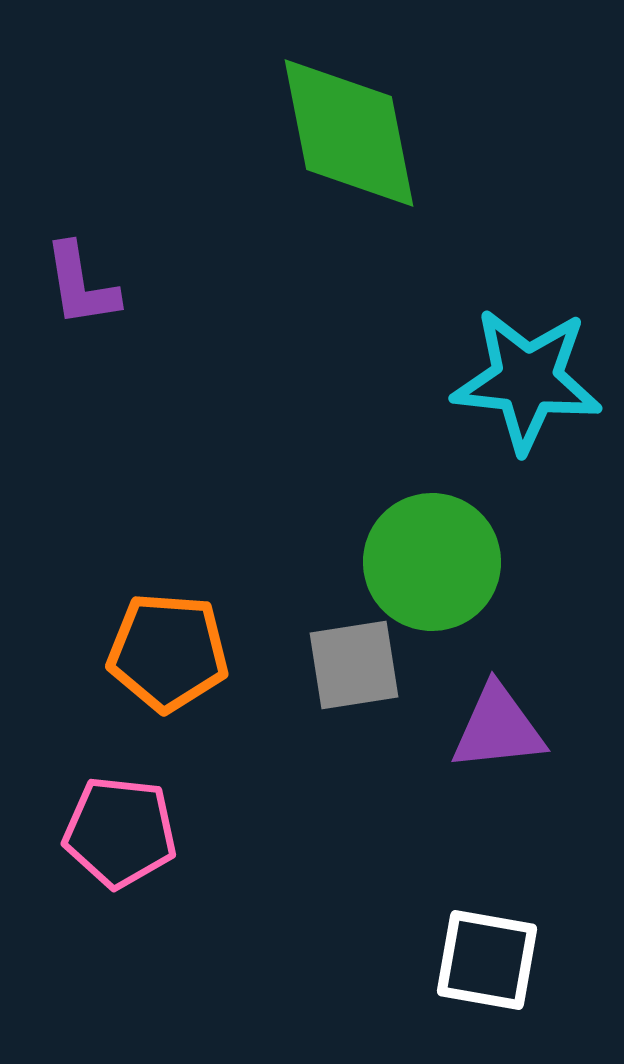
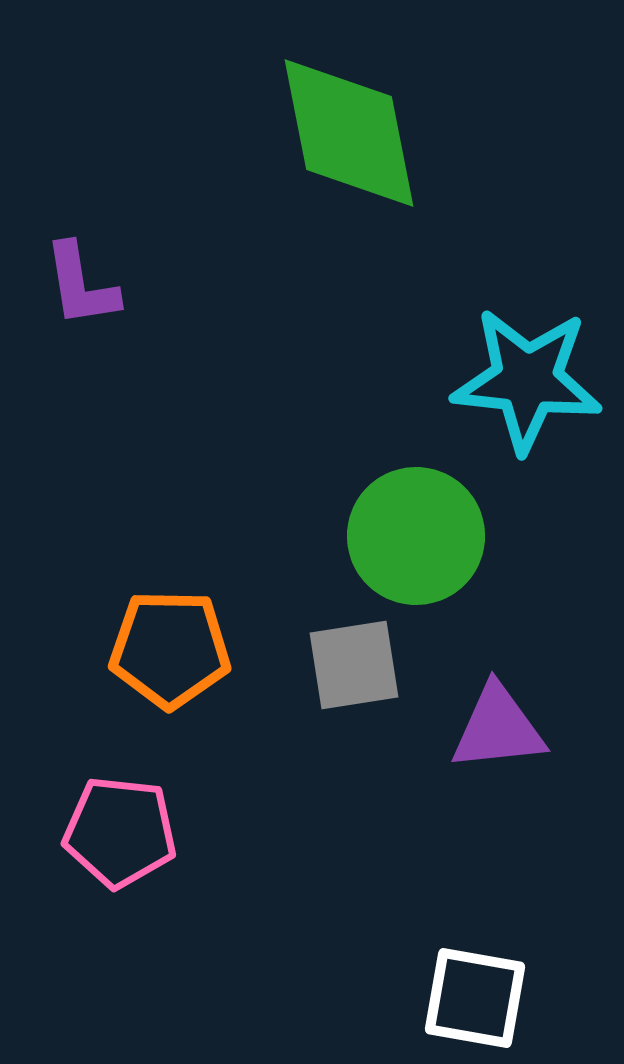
green circle: moved 16 px left, 26 px up
orange pentagon: moved 2 px right, 3 px up; rotated 3 degrees counterclockwise
white square: moved 12 px left, 38 px down
